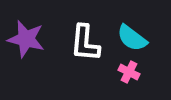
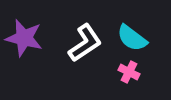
purple star: moved 2 px left, 1 px up
white L-shape: rotated 129 degrees counterclockwise
